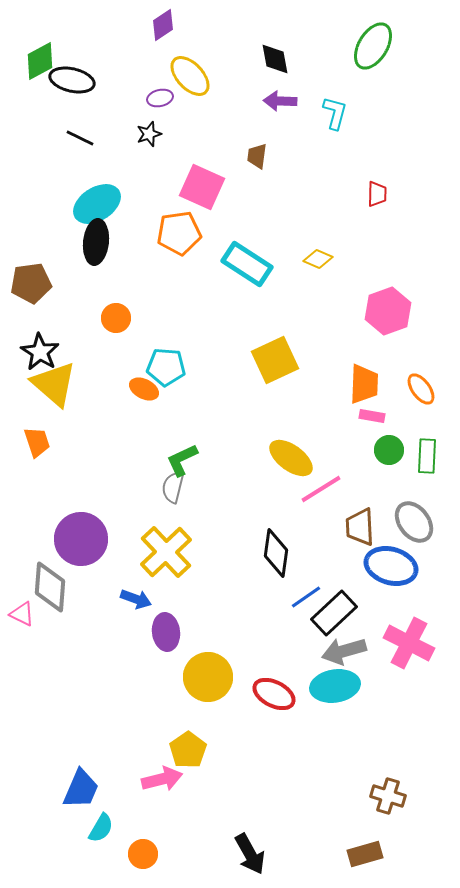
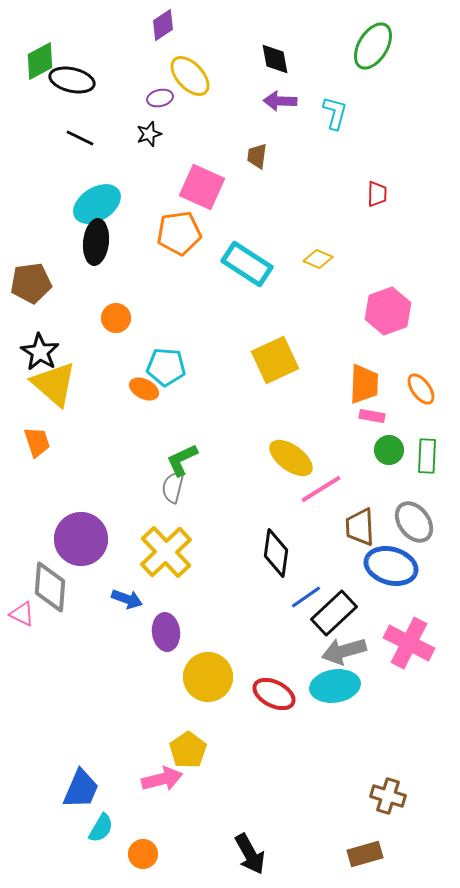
blue arrow at (136, 599): moved 9 px left
